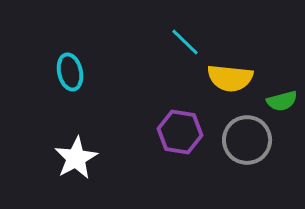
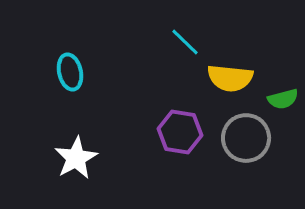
green semicircle: moved 1 px right, 2 px up
gray circle: moved 1 px left, 2 px up
